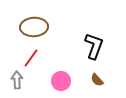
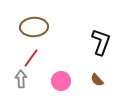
black L-shape: moved 7 px right, 4 px up
gray arrow: moved 4 px right, 1 px up
